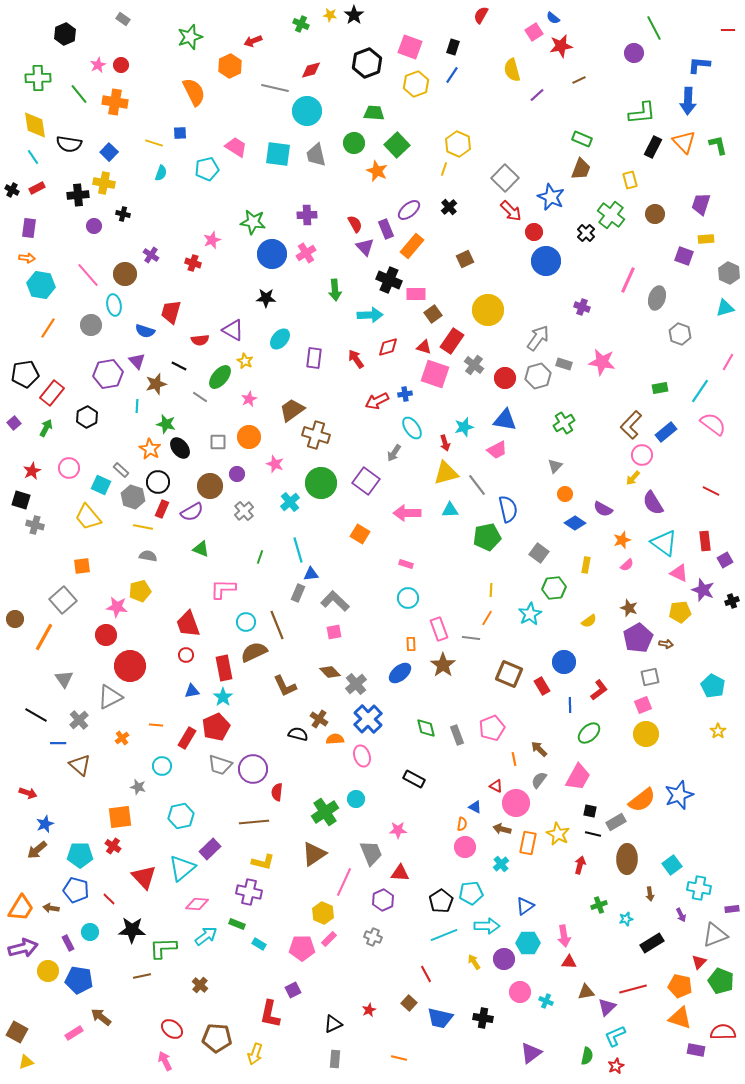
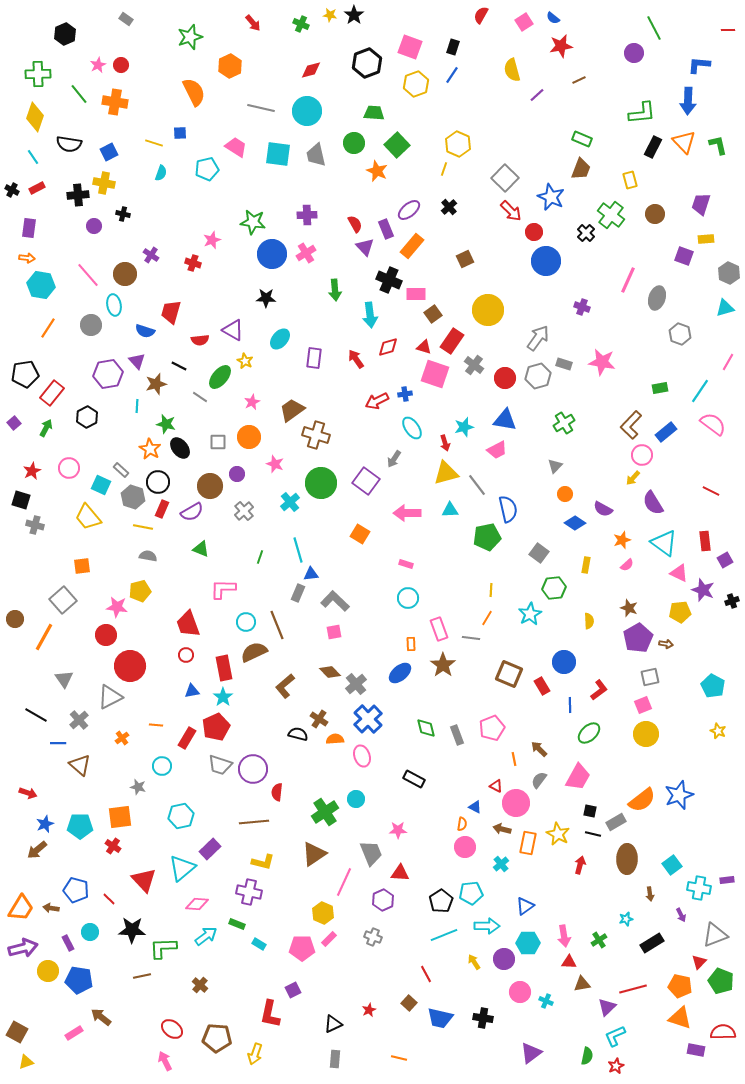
gray rectangle at (123, 19): moved 3 px right
pink square at (534, 32): moved 10 px left, 10 px up
red arrow at (253, 41): moved 18 px up; rotated 108 degrees counterclockwise
green cross at (38, 78): moved 4 px up
gray line at (275, 88): moved 14 px left, 20 px down
yellow diamond at (35, 125): moved 8 px up; rotated 28 degrees clockwise
blue square at (109, 152): rotated 18 degrees clockwise
cyan arrow at (370, 315): rotated 85 degrees clockwise
pink star at (249, 399): moved 3 px right, 3 px down
gray arrow at (394, 453): moved 6 px down
yellow semicircle at (589, 621): rotated 56 degrees counterclockwise
brown L-shape at (285, 686): rotated 75 degrees clockwise
yellow star at (718, 731): rotated 14 degrees counterclockwise
cyan pentagon at (80, 855): moved 29 px up
red triangle at (144, 877): moved 3 px down
green cross at (599, 905): moved 35 px down; rotated 14 degrees counterclockwise
purple rectangle at (732, 909): moved 5 px left, 29 px up
brown triangle at (586, 992): moved 4 px left, 8 px up
